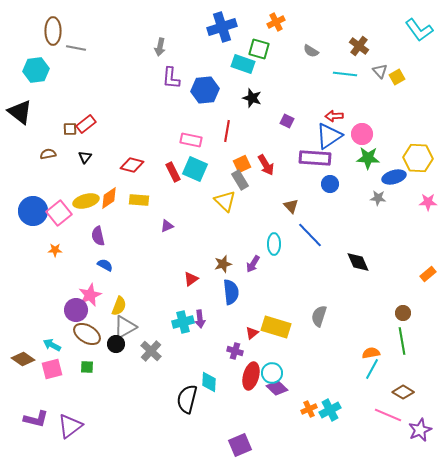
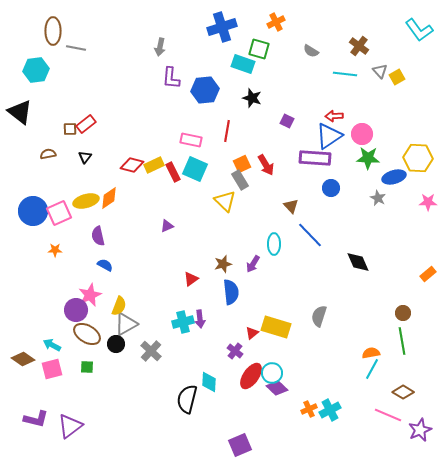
blue circle at (330, 184): moved 1 px right, 4 px down
gray star at (378, 198): rotated 21 degrees clockwise
yellow rectangle at (139, 200): moved 15 px right, 35 px up; rotated 30 degrees counterclockwise
pink square at (59, 213): rotated 15 degrees clockwise
gray triangle at (125, 327): moved 1 px right, 3 px up
purple cross at (235, 351): rotated 21 degrees clockwise
red ellipse at (251, 376): rotated 20 degrees clockwise
